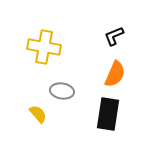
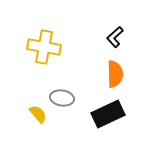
black L-shape: moved 1 px right, 1 px down; rotated 20 degrees counterclockwise
orange semicircle: rotated 24 degrees counterclockwise
gray ellipse: moved 7 px down
black rectangle: rotated 56 degrees clockwise
